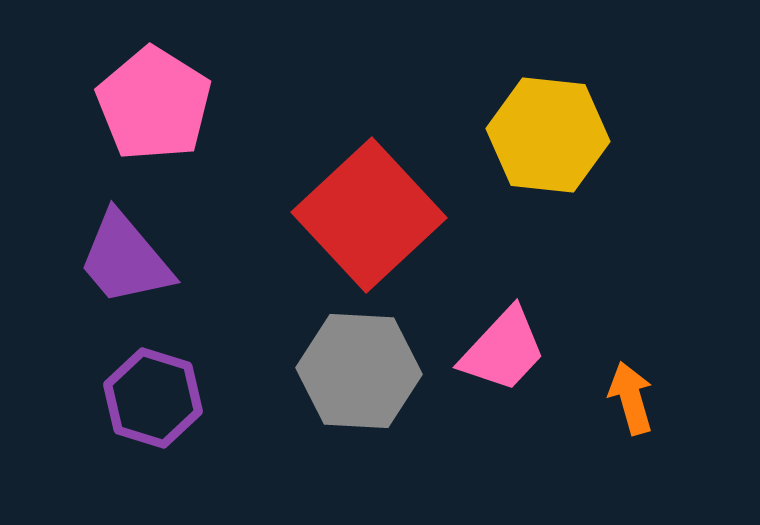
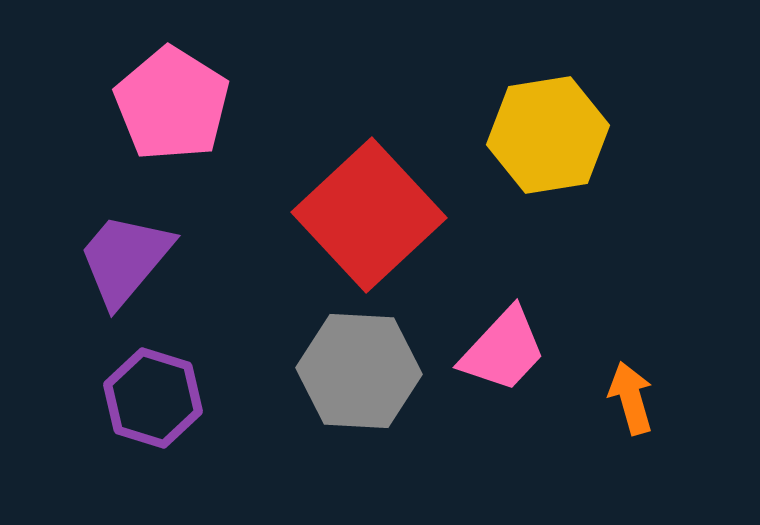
pink pentagon: moved 18 px right
yellow hexagon: rotated 15 degrees counterclockwise
purple trapezoid: rotated 80 degrees clockwise
